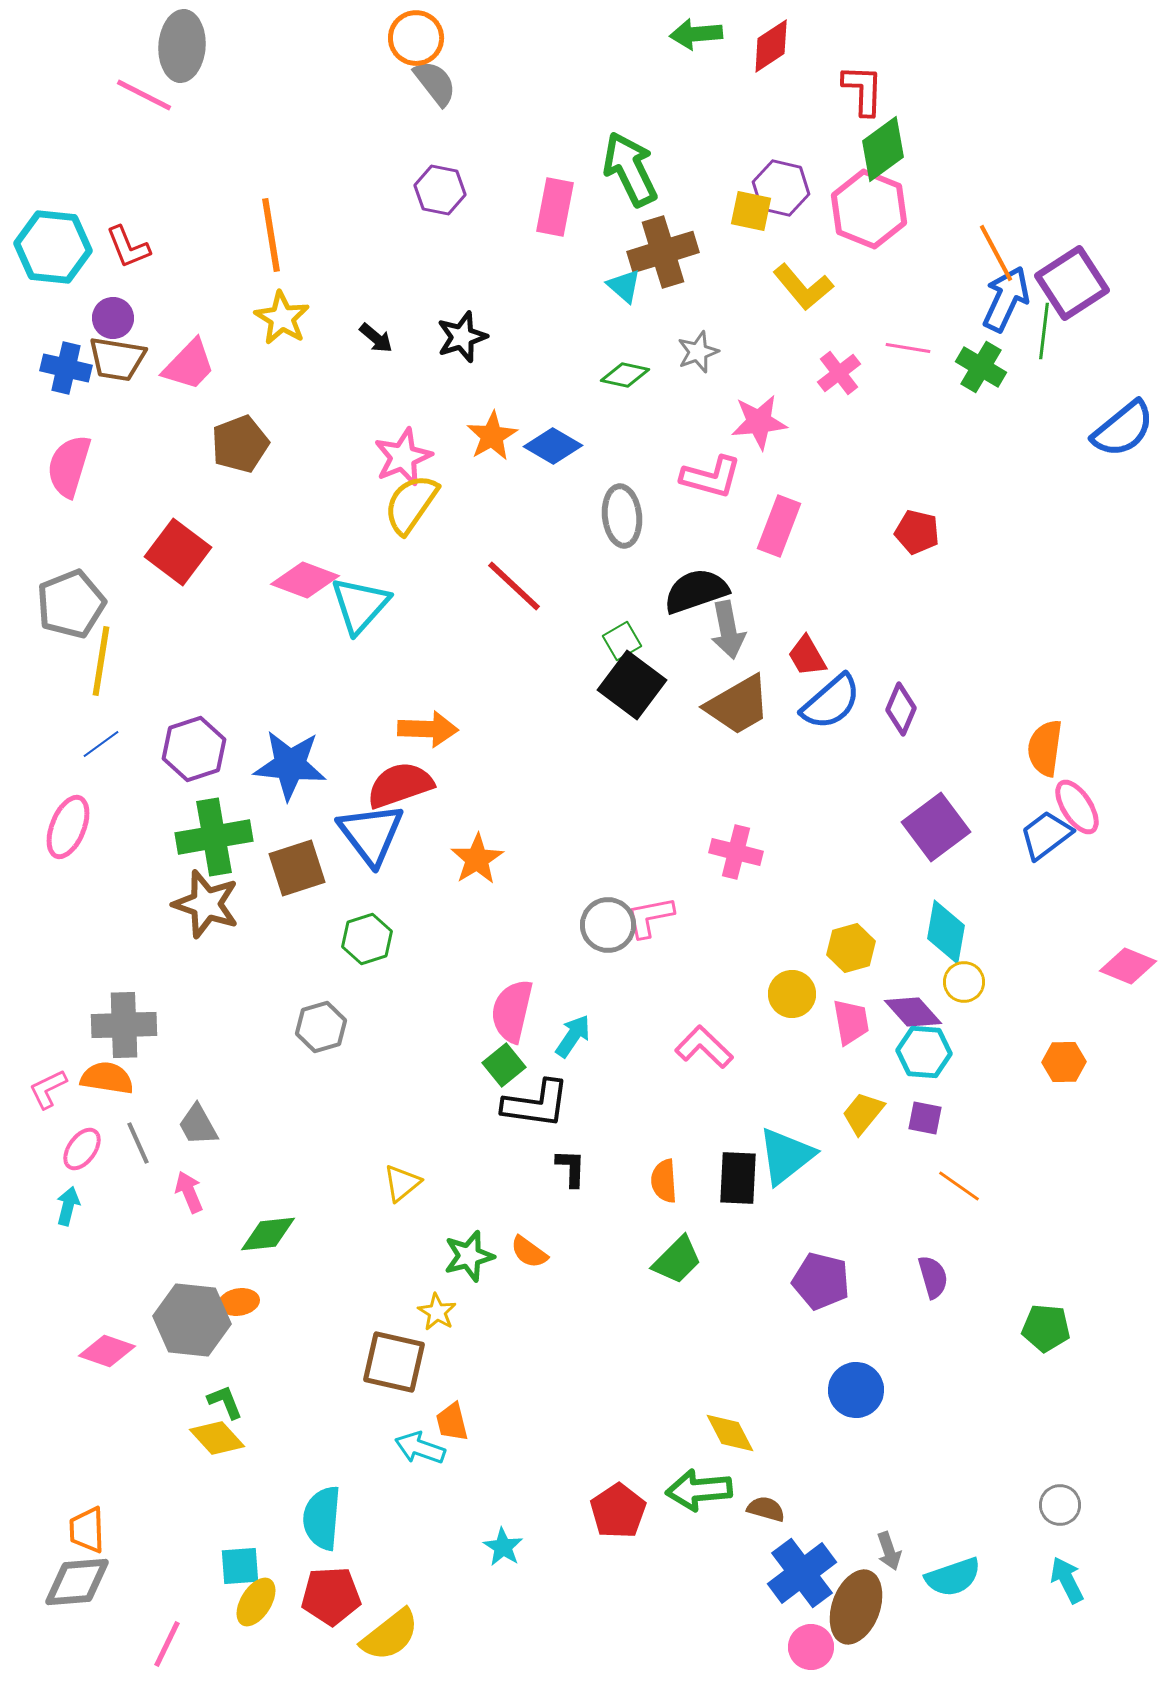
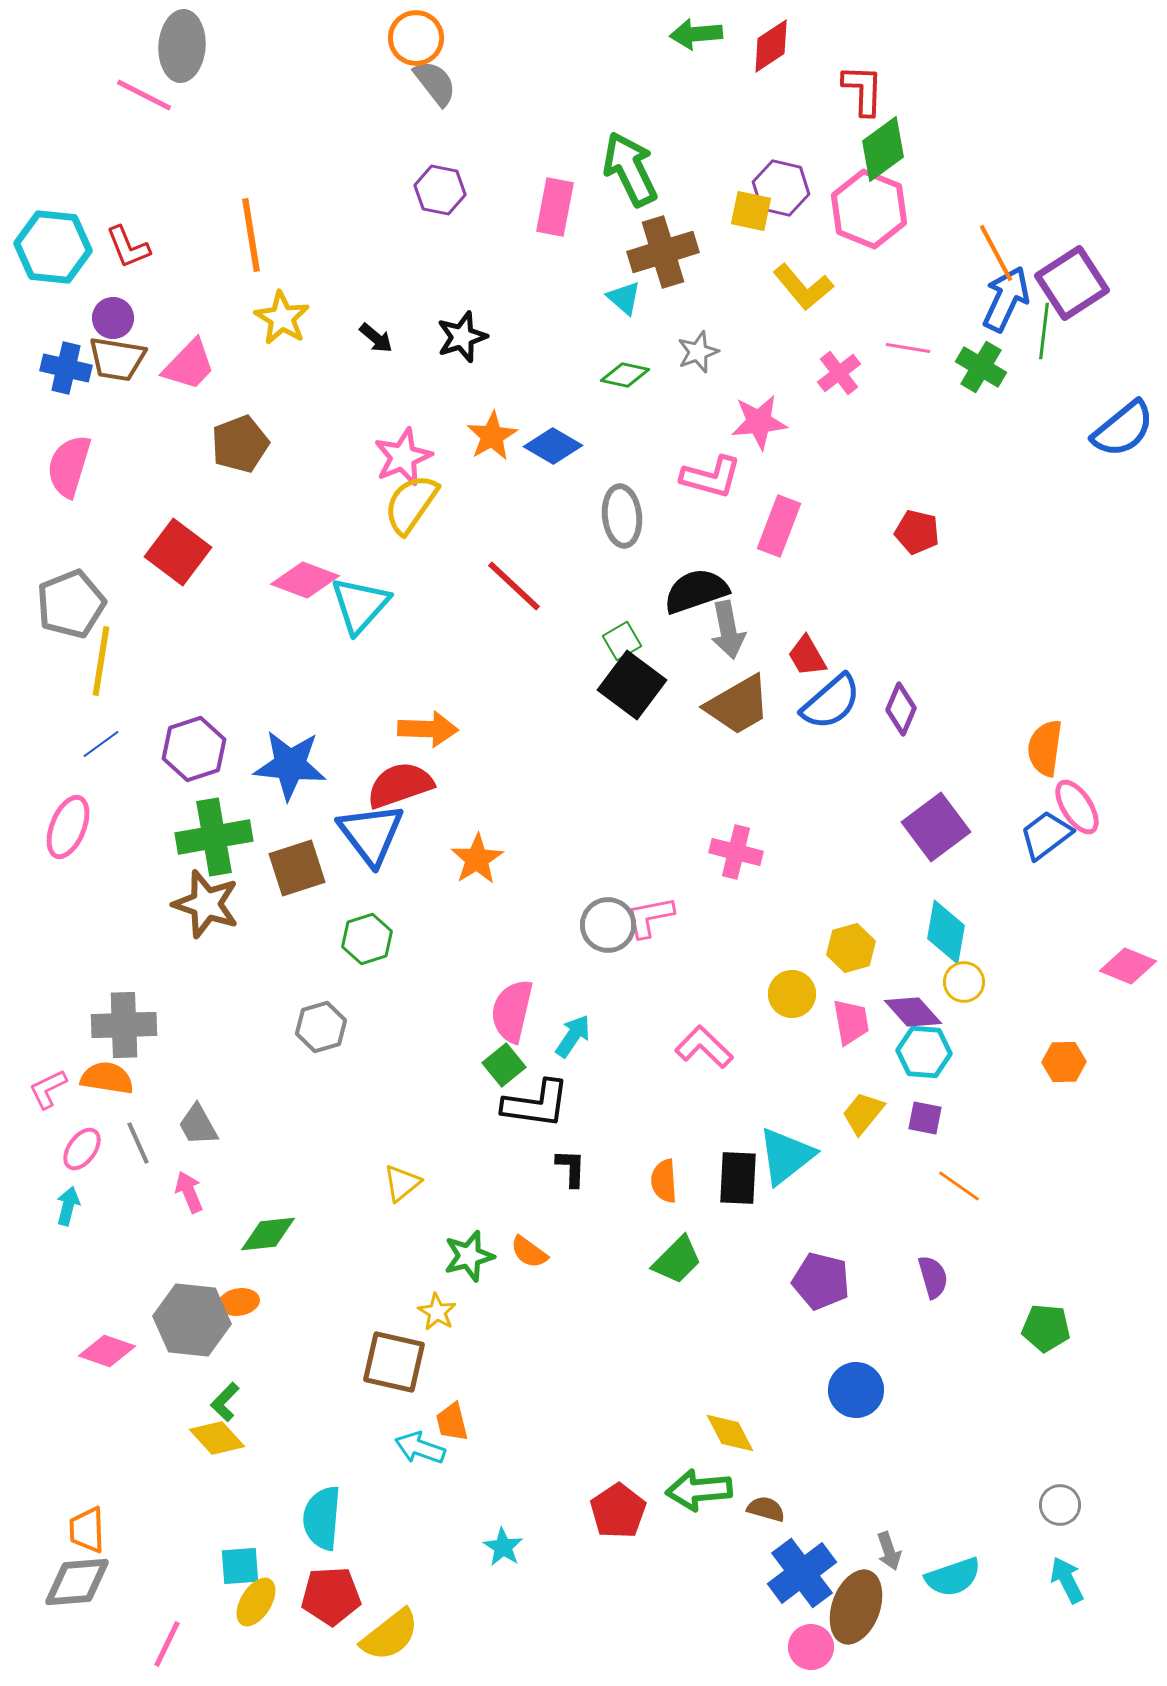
orange line at (271, 235): moved 20 px left
cyan triangle at (624, 286): moved 12 px down
green L-shape at (225, 1402): rotated 114 degrees counterclockwise
